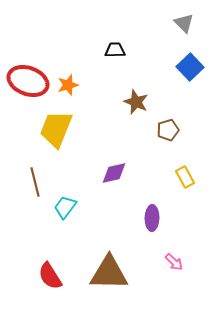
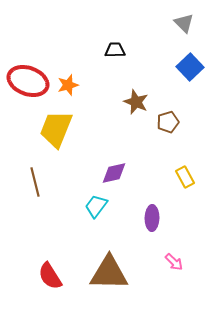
brown pentagon: moved 8 px up
cyan trapezoid: moved 31 px right, 1 px up
